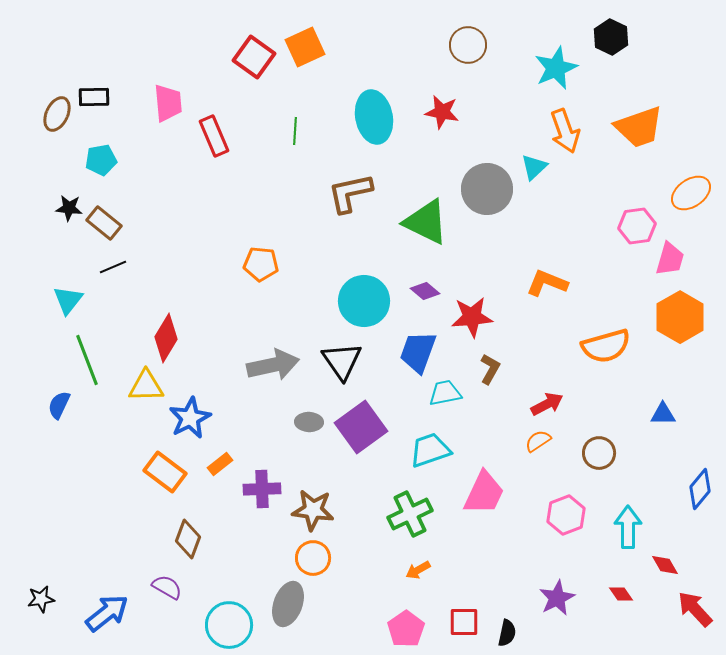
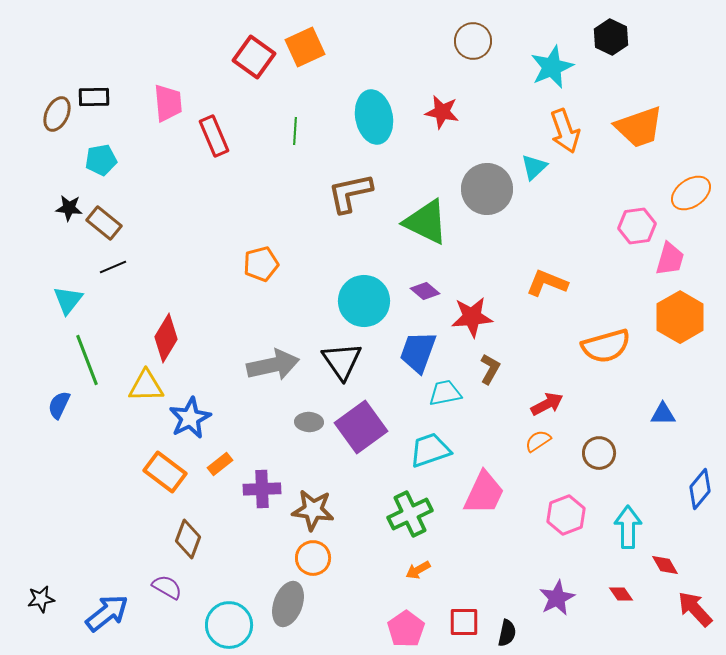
brown circle at (468, 45): moved 5 px right, 4 px up
cyan star at (556, 68): moved 4 px left, 1 px up
orange pentagon at (261, 264): rotated 20 degrees counterclockwise
